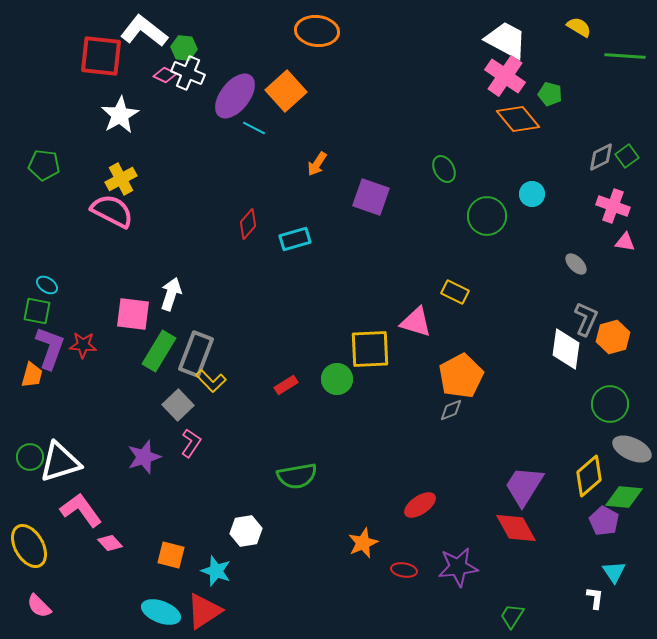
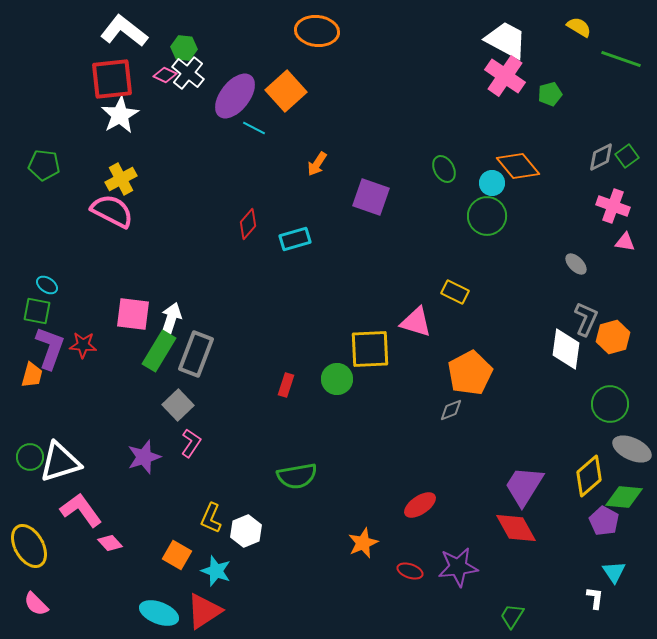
white L-shape at (144, 31): moved 20 px left
red square at (101, 56): moved 11 px right, 23 px down; rotated 12 degrees counterclockwise
green line at (625, 56): moved 4 px left, 3 px down; rotated 15 degrees clockwise
white cross at (188, 73): rotated 16 degrees clockwise
green pentagon at (550, 94): rotated 30 degrees counterclockwise
orange diamond at (518, 119): moved 47 px down
cyan circle at (532, 194): moved 40 px left, 11 px up
white arrow at (171, 294): moved 25 px down
orange pentagon at (461, 376): moved 9 px right, 3 px up
yellow L-shape at (211, 381): moved 137 px down; rotated 68 degrees clockwise
red rectangle at (286, 385): rotated 40 degrees counterclockwise
white hexagon at (246, 531): rotated 12 degrees counterclockwise
orange square at (171, 555): moved 6 px right; rotated 16 degrees clockwise
red ellipse at (404, 570): moved 6 px right, 1 px down; rotated 10 degrees clockwise
pink semicircle at (39, 606): moved 3 px left, 2 px up
cyan ellipse at (161, 612): moved 2 px left, 1 px down
